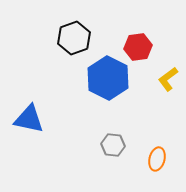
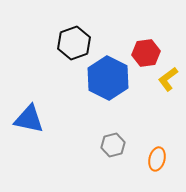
black hexagon: moved 5 px down
red hexagon: moved 8 px right, 6 px down
gray hexagon: rotated 20 degrees counterclockwise
